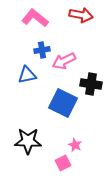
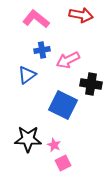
pink L-shape: moved 1 px right, 1 px down
pink arrow: moved 4 px right, 1 px up
blue triangle: rotated 24 degrees counterclockwise
blue square: moved 2 px down
black star: moved 2 px up
pink star: moved 21 px left
